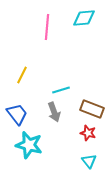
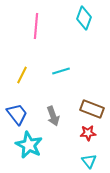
cyan diamond: rotated 65 degrees counterclockwise
pink line: moved 11 px left, 1 px up
cyan line: moved 19 px up
gray arrow: moved 1 px left, 4 px down
red star: rotated 21 degrees counterclockwise
cyan star: rotated 12 degrees clockwise
